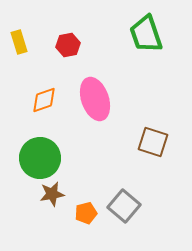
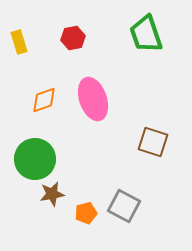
red hexagon: moved 5 px right, 7 px up
pink ellipse: moved 2 px left
green circle: moved 5 px left, 1 px down
gray square: rotated 12 degrees counterclockwise
